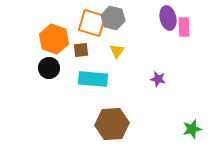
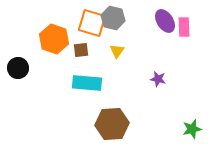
purple ellipse: moved 3 px left, 3 px down; rotated 20 degrees counterclockwise
black circle: moved 31 px left
cyan rectangle: moved 6 px left, 4 px down
